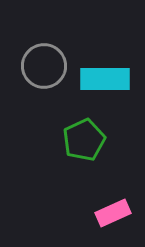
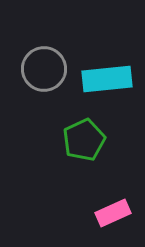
gray circle: moved 3 px down
cyan rectangle: moved 2 px right; rotated 6 degrees counterclockwise
